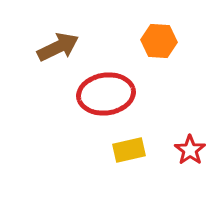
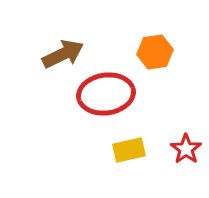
orange hexagon: moved 4 px left, 11 px down; rotated 12 degrees counterclockwise
brown arrow: moved 5 px right, 7 px down
red star: moved 4 px left, 1 px up
